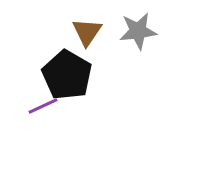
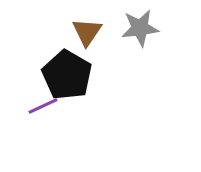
gray star: moved 2 px right, 3 px up
